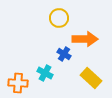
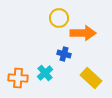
orange arrow: moved 2 px left, 6 px up
blue cross: rotated 16 degrees counterclockwise
cyan cross: rotated 21 degrees clockwise
orange cross: moved 5 px up
